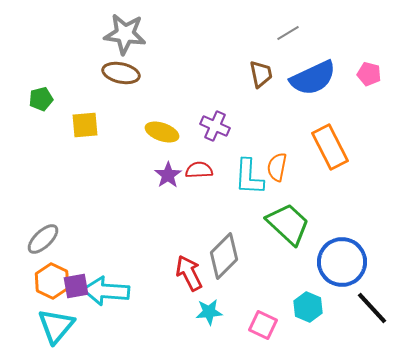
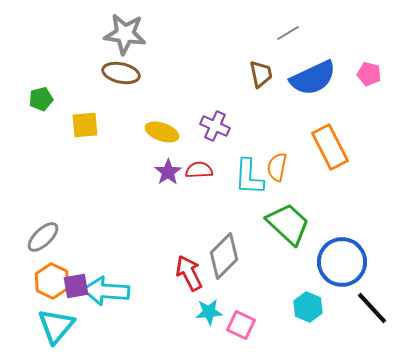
purple star: moved 3 px up
gray ellipse: moved 2 px up
pink square: moved 22 px left
